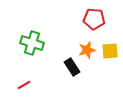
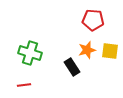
red pentagon: moved 1 px left, 1 px down
green cross: moved 2 px left, 10 px down
yellow square: rotated 12 degrees clockwise
red line: rotated 24 degrees clockwise
